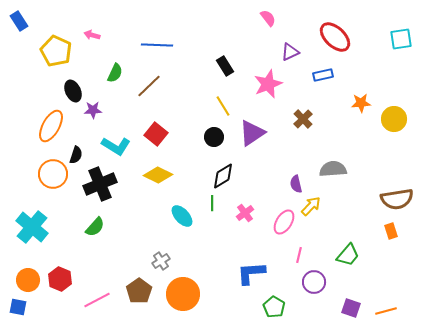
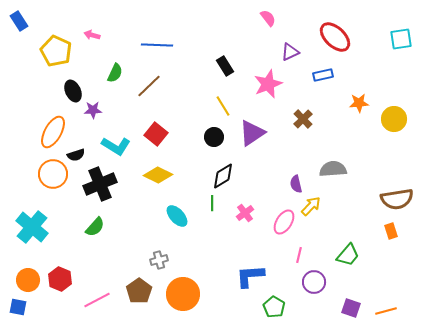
orange star at (361, 103): moved 2 px left
orange ellipse at (51, 126): moved 2 px right, 6 px down
black semicircle at (76, 155): rotated 54 degrees clockwise
cyan ellipse at (182, 216): moved 5 px left
gray cross at (161, 261): moved 2 px left, 1 px up; rotated 18 degrees clockwise
blue L-shape at (251, 273): moved 1 px left, 3 px down
